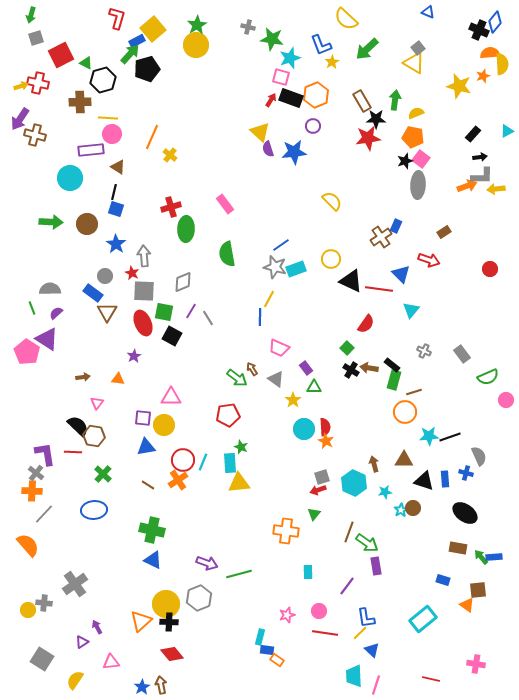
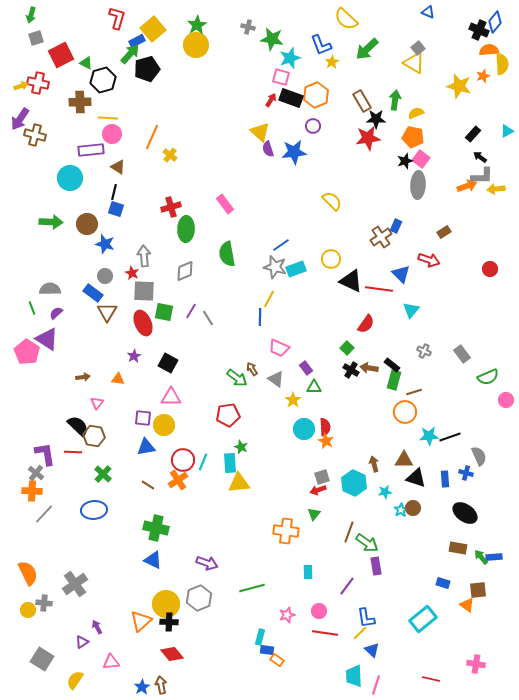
orange semicircle at (490, 53): moved 1 px left, 3 px up
black arrow at (480, 157): rotated 136 degrees counterclockwise
blue star at (116, 244): moved 11 px left; rotated 18 degrees counterclockwise
gray diamond at (183, 282): moved 2 px right, 11 px up
black square at (172, 336): moved 4 px left, 27 px down
black triangle at (424, 481): moved 8 px left, 3 px up
green cross at (152, 530): moved 4 px right, 2 px up
orange semicircle at (28, 545): moved 28 px down; rotated 15 degrees clockwise
green line at (239, 574): moved 13 px right, 14 px down
blue rectangle at (443, 580): moved 3 px down
